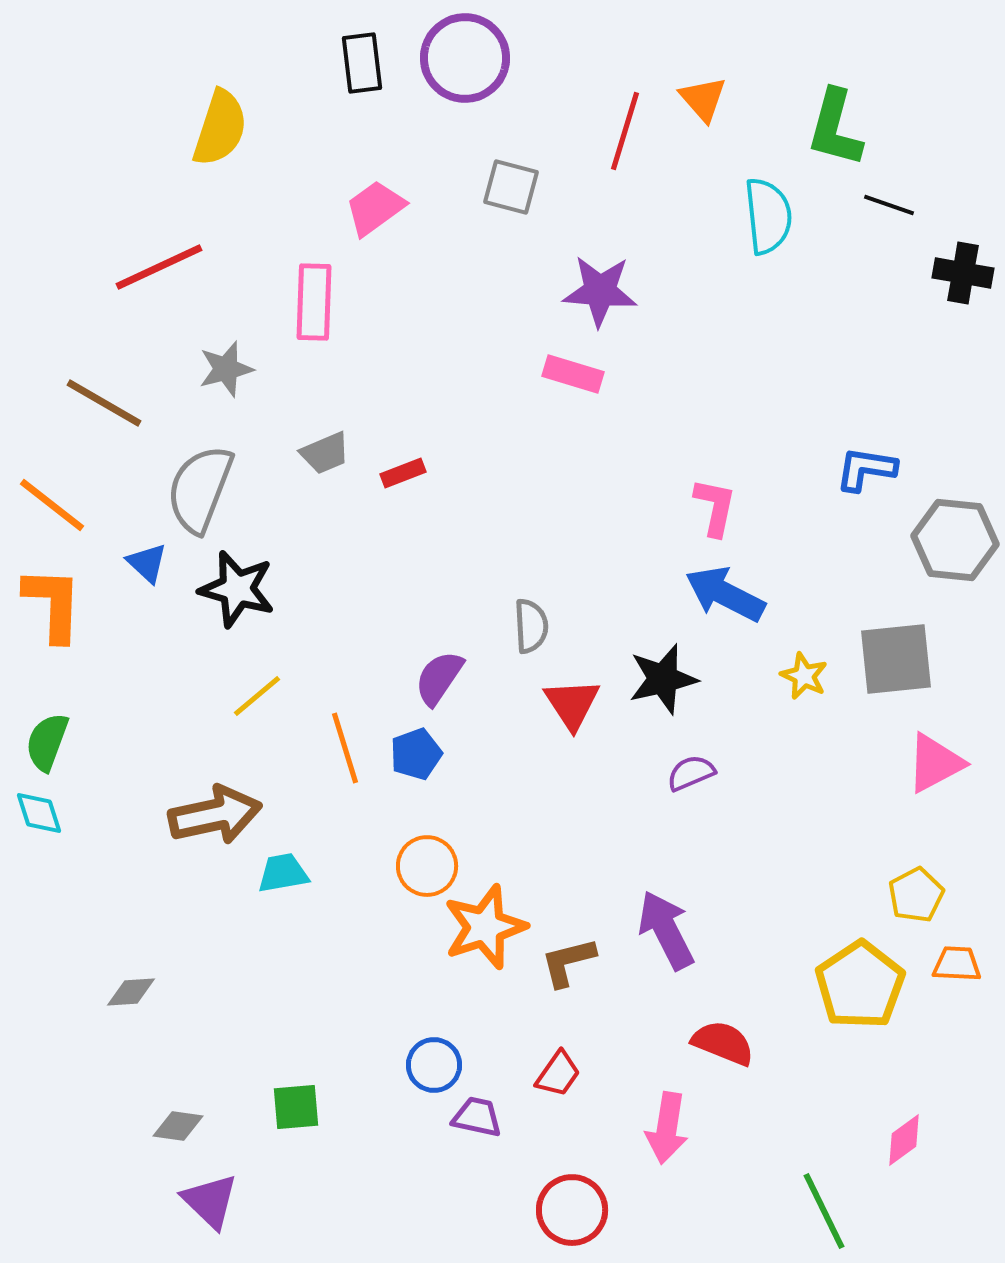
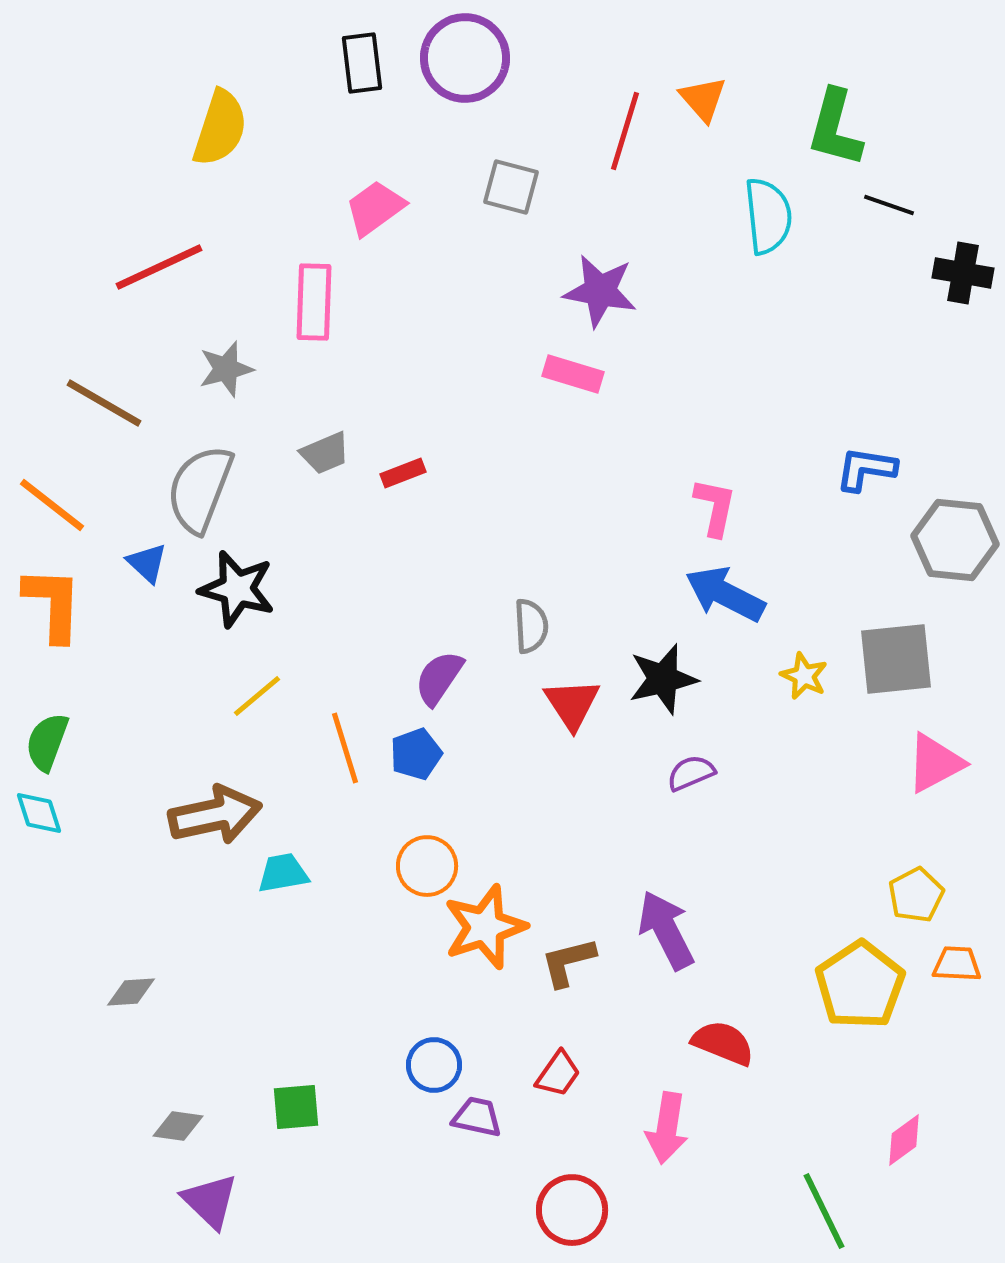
purple star at (600, 291): rotated 6 degrees clockwise
